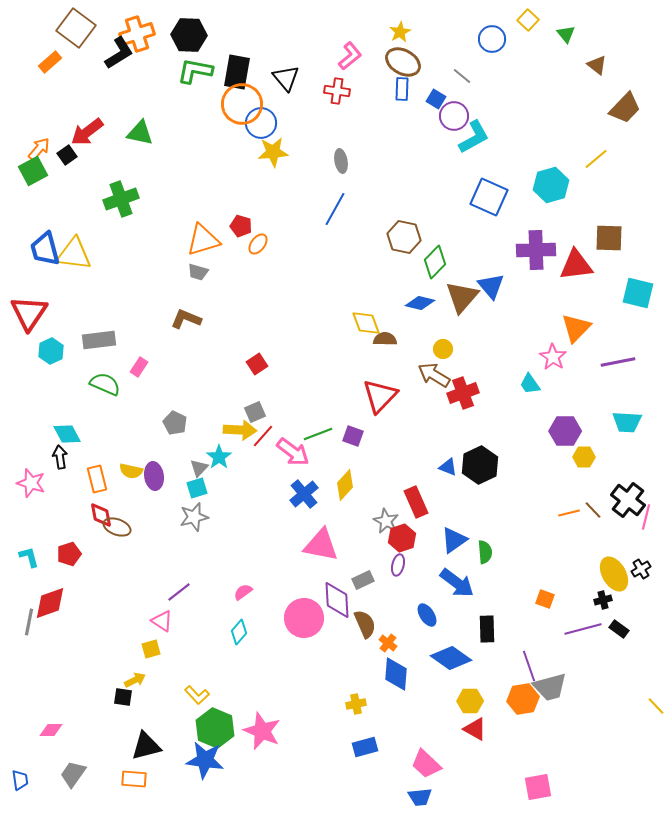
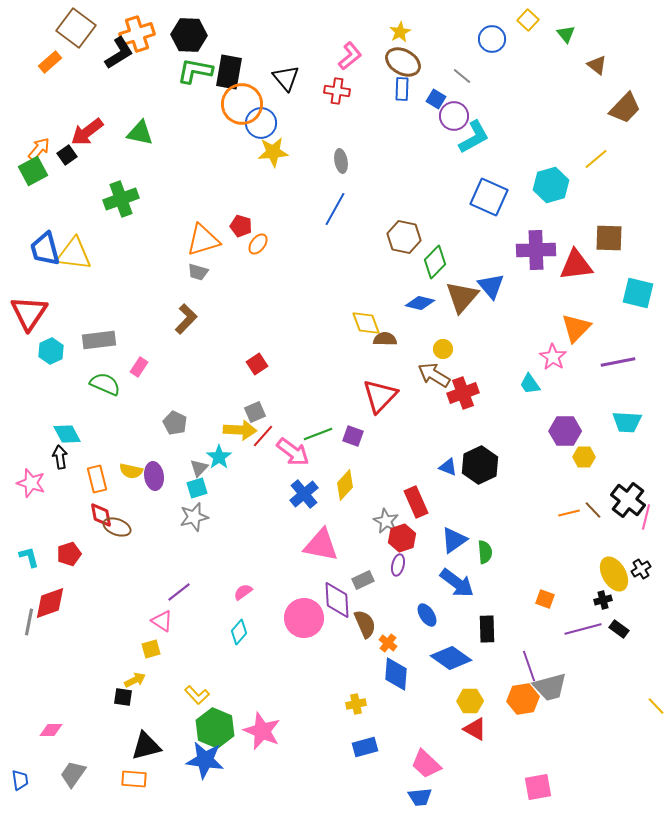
black rectangle at (237, 72): moved 8 px left
brown L-shape at (186, 319): rotated 112 degrees clockwise
